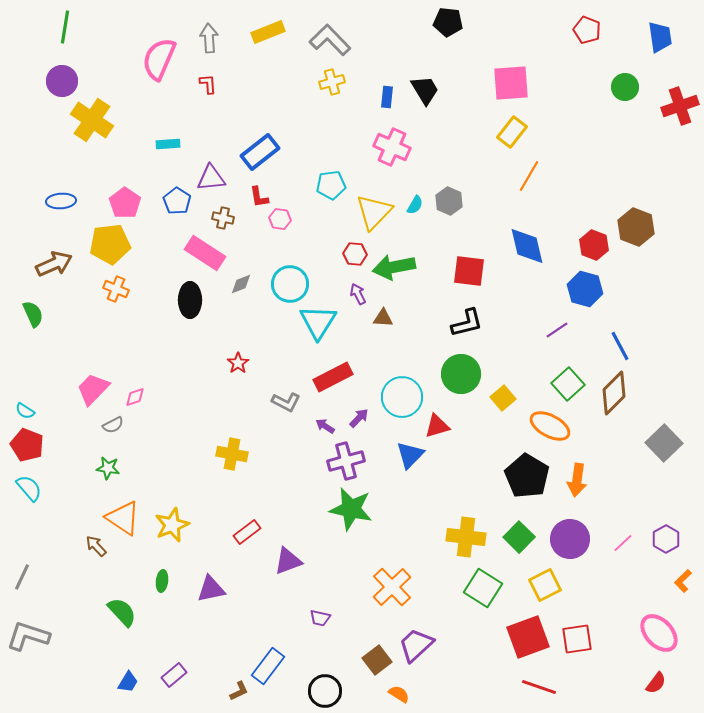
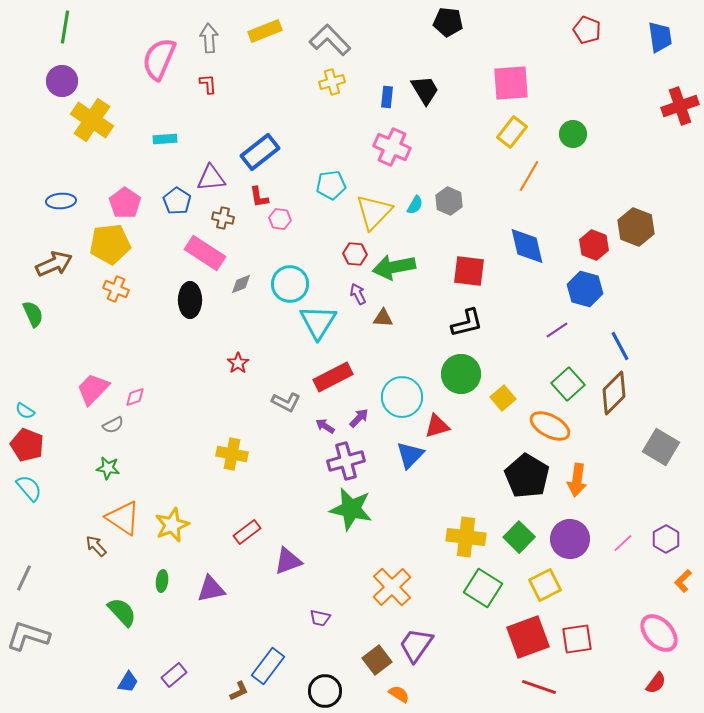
yellow rectangle at (268, 32): moved 3 px left, 1 px up
green circle at (625, 87): moved 52 px left, 47 px down
cyan rectangle at (168, 144): moved 3 px left, 5 px up
gray square at (664, 443): moved 3 px left, 4 px down; rotated 15 degrees counterclockwise
gray line at (22, 577): moved 2 px right, 1 px down
purple trapezoid at (416, 645): rotated 12 degrees counterclockwise
